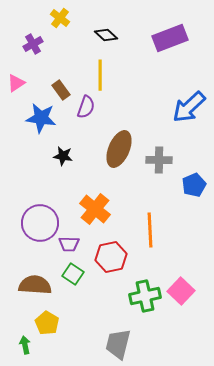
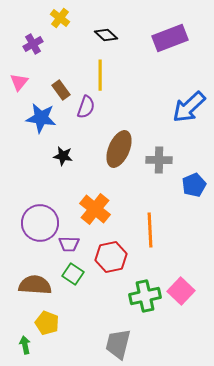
pink triangle: moved 3 px right, 1 px up; rotated 18 degrees counterclockwise
yellow pentagon: rotated 10 degrees counterclockwise
